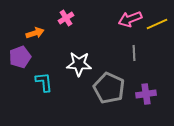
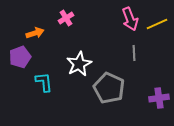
pink arrow: rotated 90 degrees counterclockwise
white star: rotated 30 degrees counterclockwise
purple cross: moved 13 px right, 4 px down
